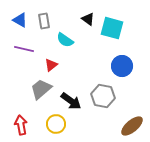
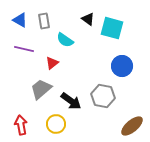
red triangle: moved 1 px right, 2 px up
